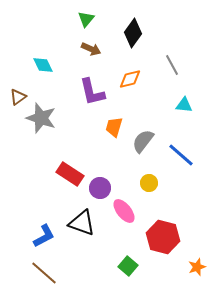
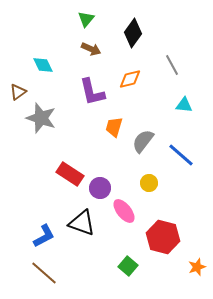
brown triangle: moved 5 px up
